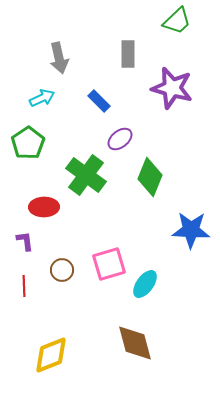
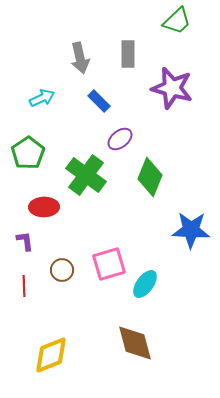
gray arrow: moved 21 px right
green pentagon: moved 10 px down
